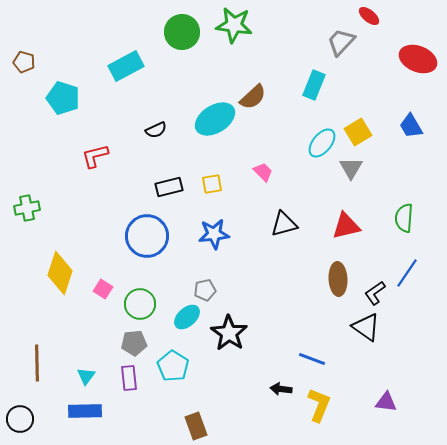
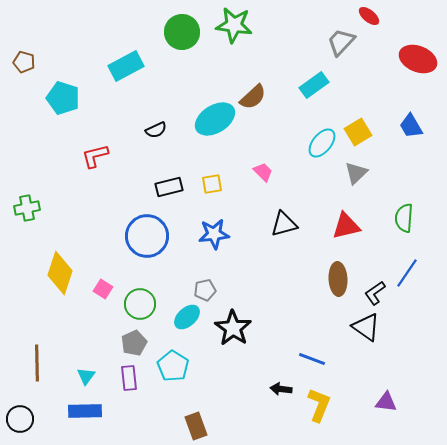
cyan rectangle at (314, 85): rotated 32 degrees clockwise
gray triangle at (351, 168): moved 5 px right, 5 px down; rotated 15 degrees clockwise
black star at (229, 333): moved 4 px right, 5 px up
gray pentagon at (134, 343): rotated 20 degrees counterclockwise
